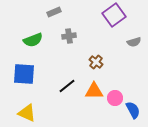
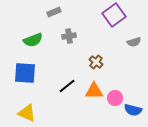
blue square: moved 1 px right, 1 px up
blue semicircle: rotated 132 degrees clockwise
